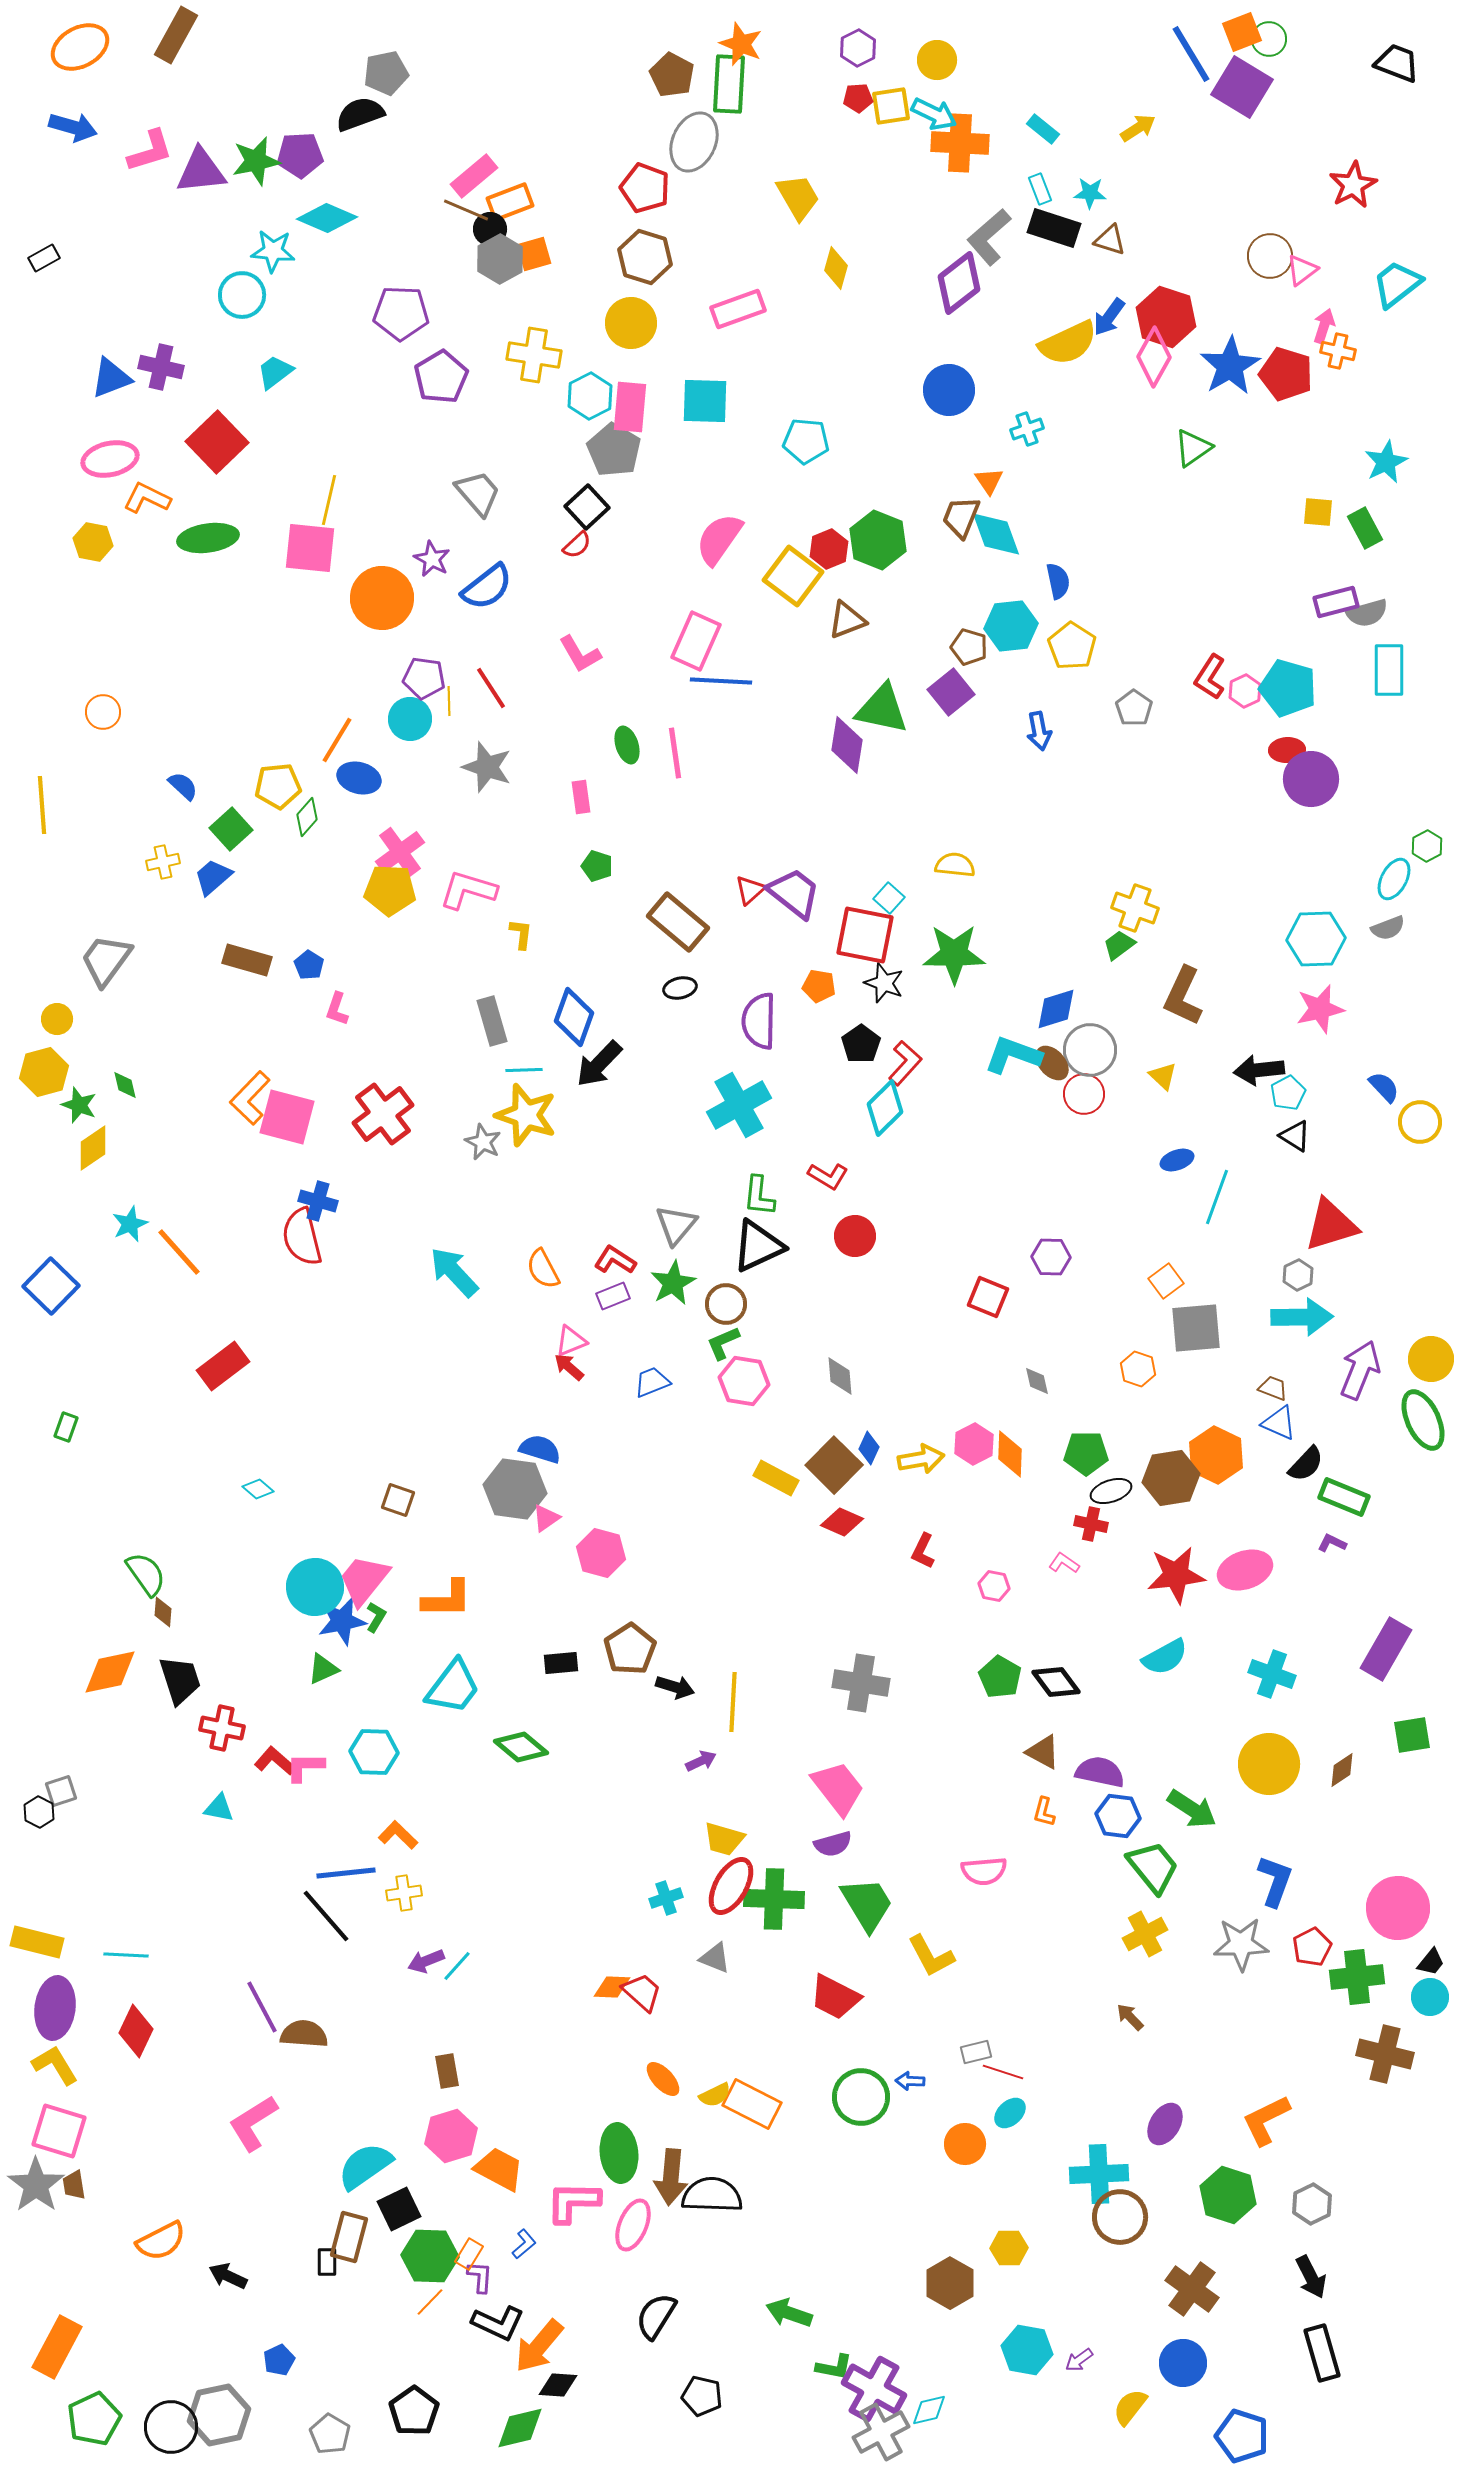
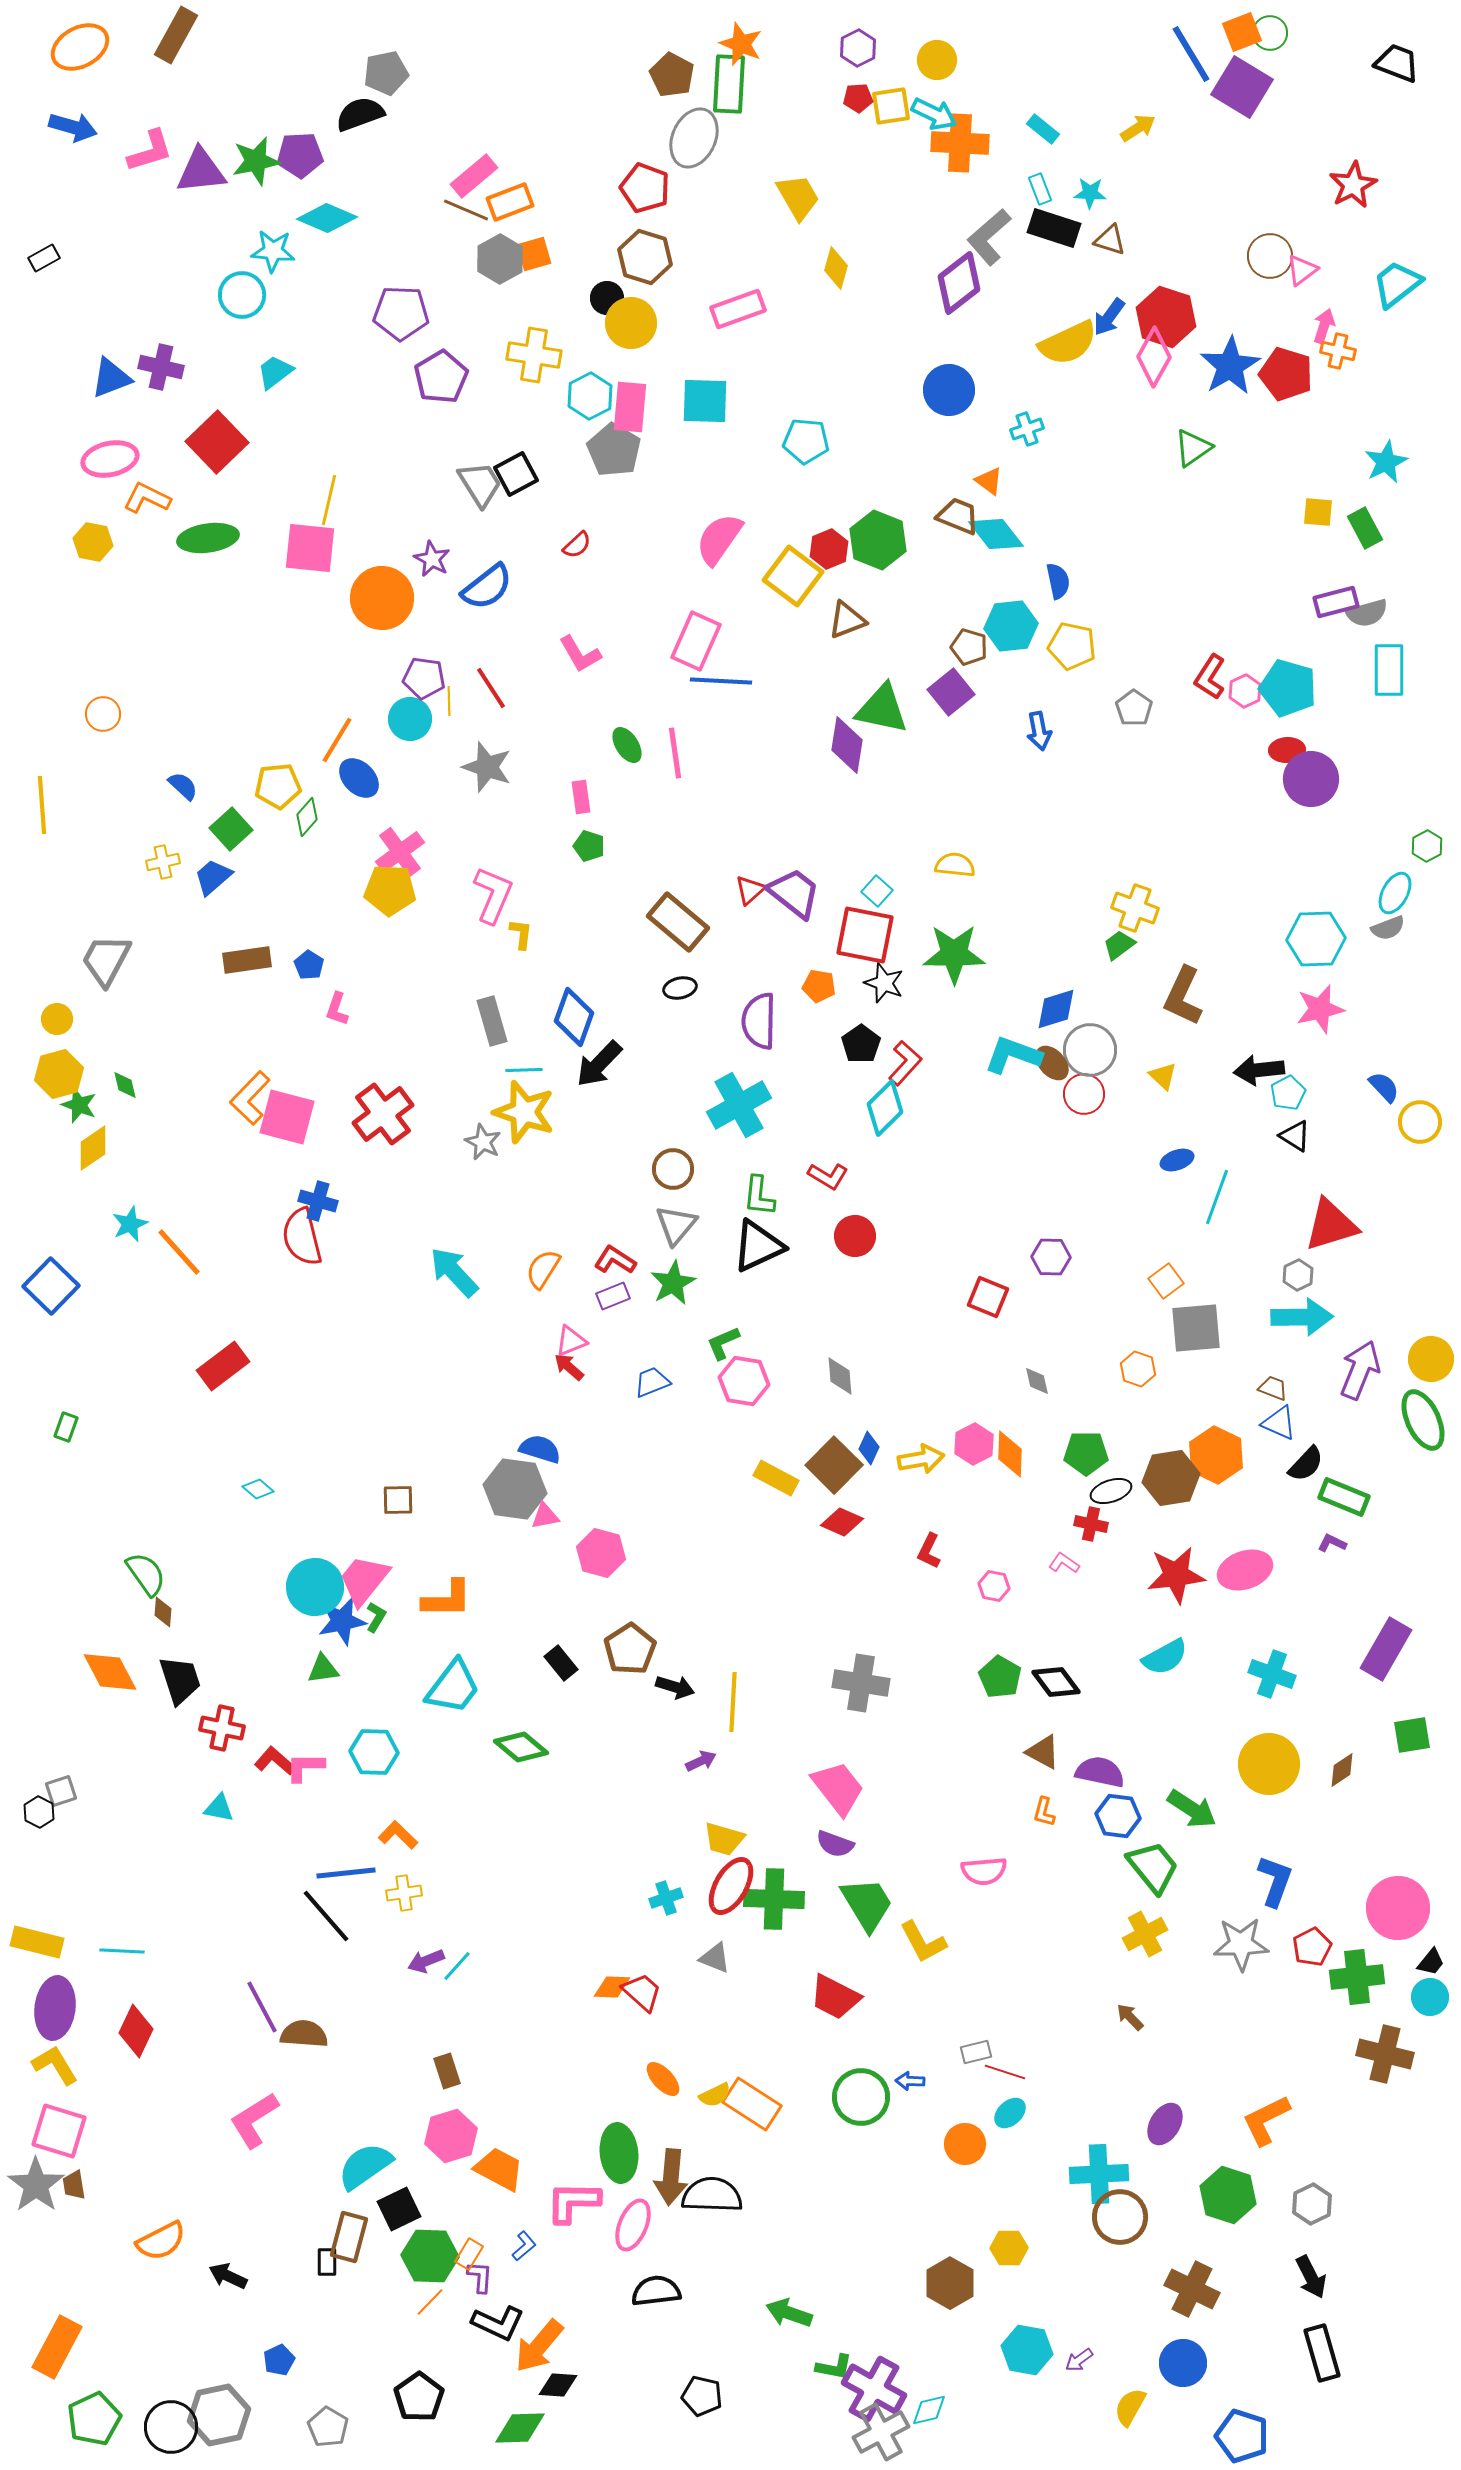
green circle at (1269, 39): moved 1 px right, 6 px up
gray ellipse at (694, 142): moved 4 px up
black circle at (490, 229): moved 117 px right, 69 px down
orange triangle at (989, 481): rotated 20 degrees counterclockwise
gray trapezoid at (478, 493): moved 2 px right, 9 px up; rotated 9 degrees clockwise
black square at (587, 507): moved 71 px left, 33 px up; rotated 15 degrees clockwise
brown trapezoid at (961, 517): moved 3 px left, 1 px up; rotated 90 degrees clockwise
cyan diamond at (996, 534): rotated 18 degrees counterclockwise
yellow pentagon at (1072, 646): rotated 21 degrees counterclockwise
orange circle at (103, 712): moved 2 px down
green ellipse at (627, 745): rotated 15 degrees counterclockwise
blue ellipse at (359, 778): rotated 30 degrees clockwise
green pentagon at (597, 866): moved 8 px left, 20 px up
cyan ellipse at (1394, 879): moved 1 px right, 14 px down
pink L-shape at (468, 890): moved 25 px right, 5 px down; rotated 96 degrees clockwise
cyan square at (889, 898): moved 12 px left, 7 px up
gray trapezoid at (106, 960): rotated 8 degrees counterclockwise
brown rectangle at (247, 960): rotated 24 degrees counterclockwise
yellow hexagon at (44, 1072): moved 15 px right, 2 px down
yellow star at (526, 1115): moved 2 px left, 3 px up
orange semicircle at (543, 1269): rotated 60 degrees clockwise
brown circle at (726, 1304): moved 53 px left, 135 px up
brown square at (398, 1500): rotated 20 degrees counterclockwise
pink triangle at (546, 1518): moved 1 px left, 2 px up; rotated 24 degrees clockwise
red L-shape at (923, 1551): moved 6 px right
black rectangle at (561, 1663): rotated 56 degrees clockwise
green triangle at (323, 1669): rotated 16 degrees clockwise
orange diamond at (110, 1672): rotated 74 degrees clockwise
purple semicircle at (833, 1844): moved 2 px right; rotated 36 degrees clockwise
cyan line at (126, 1955): moved 4 px left, 4 px up
yellow L-shape at (931, 1956): moved 8 px left, 14 px up
brown rectangle at (447, 2071): rotated 8 degrees counterclockwise
red line at (1003, 2072): moved 2 px right
orange rectangle at (752, 2104): rotated 6 degrees clockwise
pink L-shape at (253, 2123): moved 1 px right, 3 px up
blue L-shape at (524, 2244): moved 2 px down
brown cross at (1192, 2289): rotated 10 degrees counterclockwise
black semicircle at (656, 2316): moved 25 px up; rotated 51 degrees clockwise
yellow semicircle at (1130, 2407): rotated 9 degrees counterclockwise
black pentagon at (414, 2411): moved 5 px right, 14 px up
green diamond at (520, 2428): rotated 12 degrees clockwise
gray pentagon at (330, 2434): moved 2 px left, 7 px up
